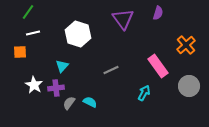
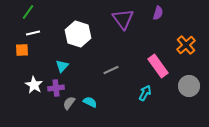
orange square: moved 2 px right, 2 px up
cyan arrow: moved 1 px right
